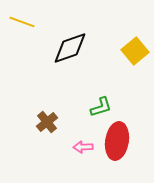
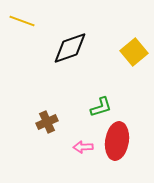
yellow line: moved 1 px up
yellow square: moved 1 px left, 1 px down
brown cross: rotated 15 degrees clockwise
